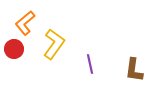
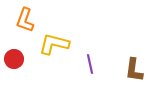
orange L-shape: moved 3 px up; rotated 30 degrees counterclockwise
yellow L-shape: rotated 112 degrees counterclockwise
red circle: moved 10 px down
